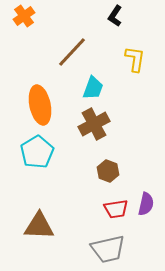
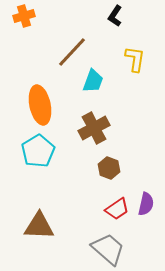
orange cross: rotated 20 degrees clockwise
cyan trapezoid: moved 7 px up
brown cross: moved 4 px down
cyan pentagon: moved 1 px right, 1 px up
brown hexagon: moved 1 px right, 3 px up
red trapezoid: moved 1 px right; rotated 25 degrees counterclockwise
gray trapezoid: rotated 126 degrees counterclockwise
